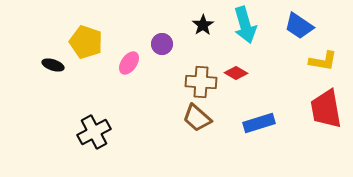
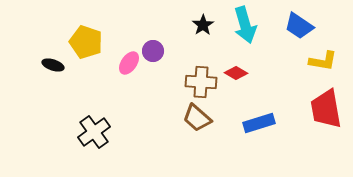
purple circle: moved 9 px left, 7 px down
black cross: rotated 8 degrees counterclockwise
